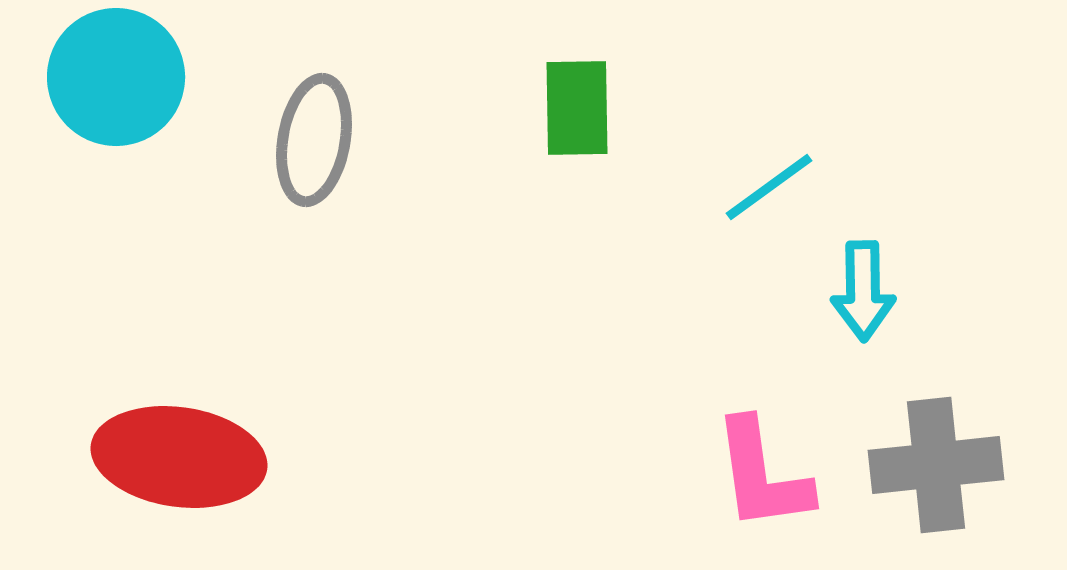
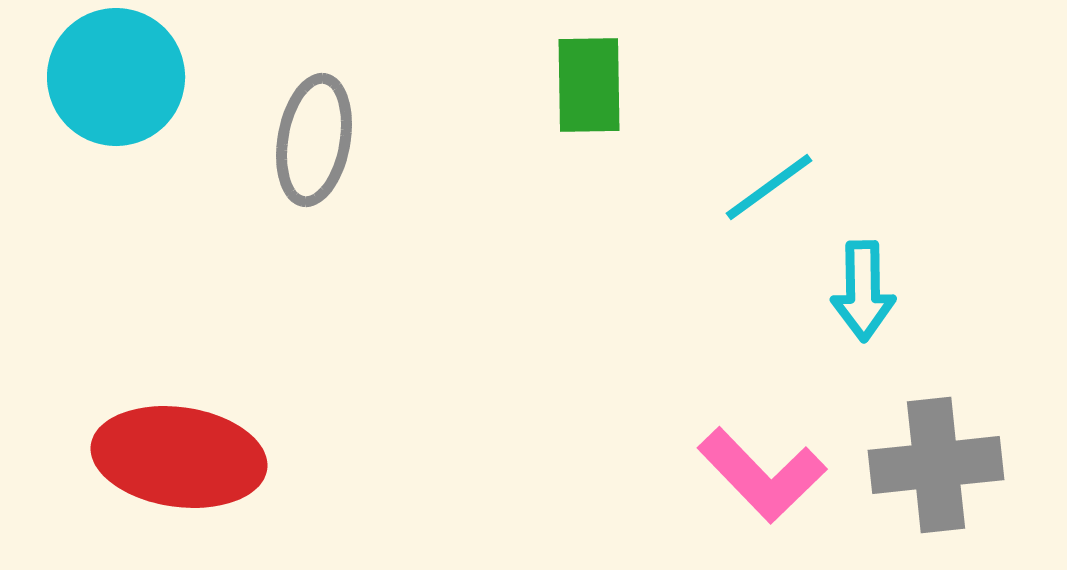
green rectangle: moved 12 px right, 23 px up
pink L-shape: rotated 36 degrees counterclockwise
